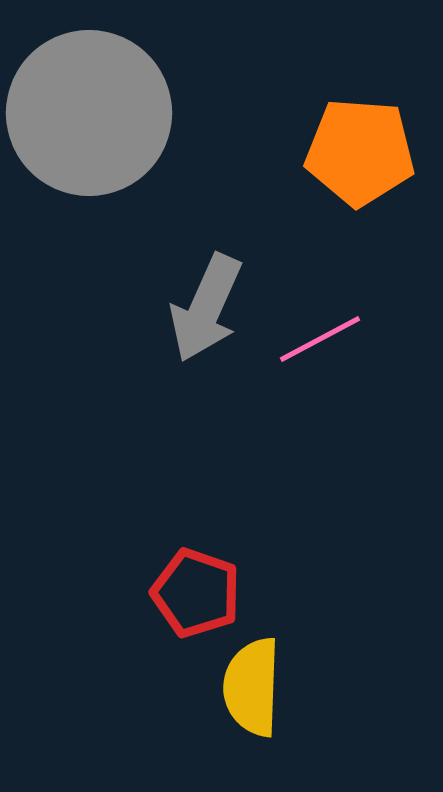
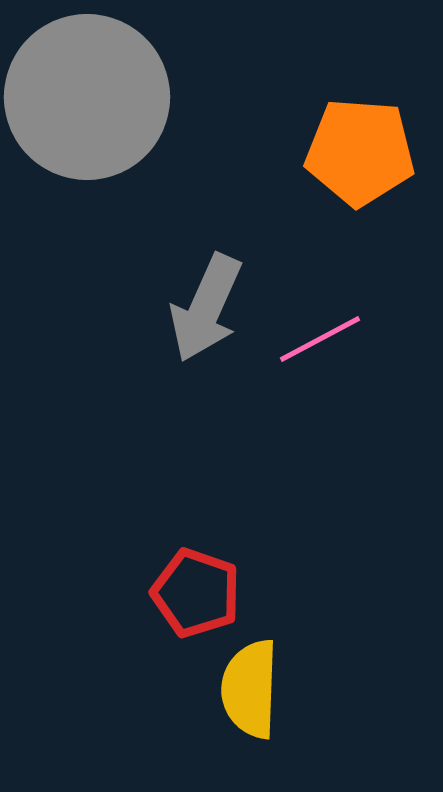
gray circle: moved 2 px left, 16 px up
yellow semicircle: moved 2 px left, 2 px down
